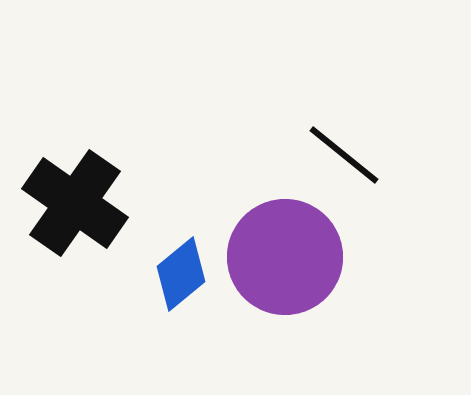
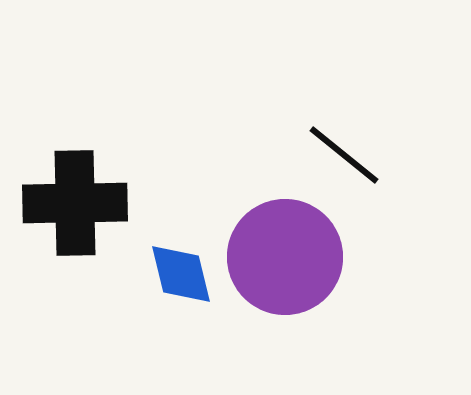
black cross: rotated 36 degrees counterclockwise
blue diamond: rotated 64 degrees counterclockwise
